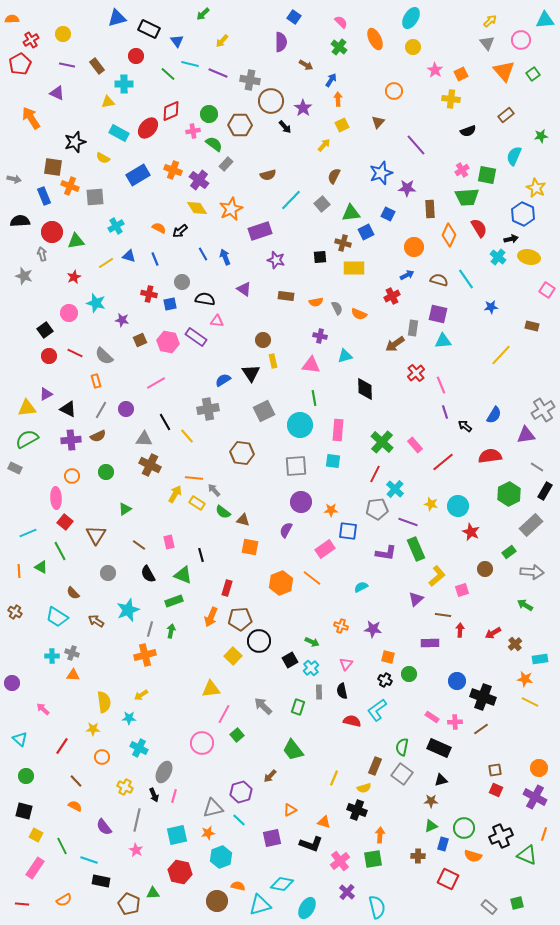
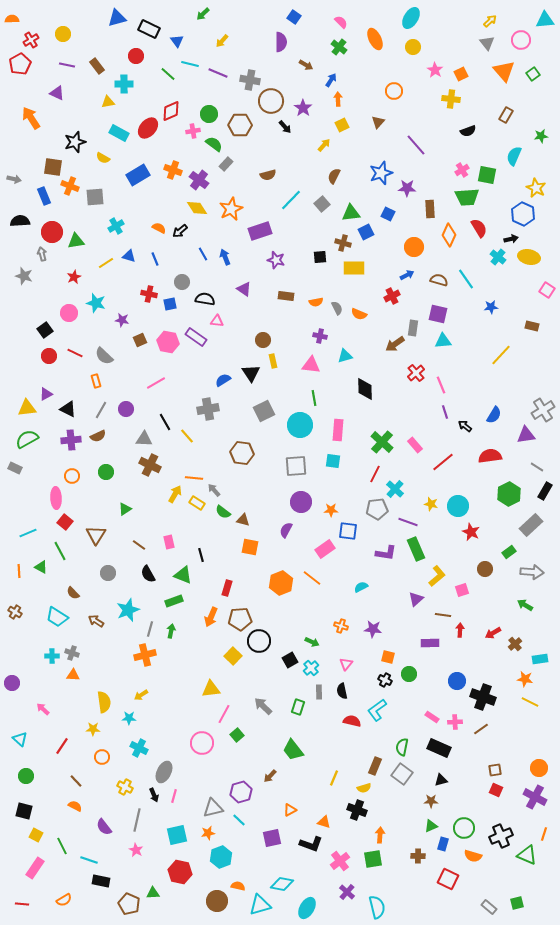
brown rectangle at (506, 115): rotated 21 degrees counterclockwise
